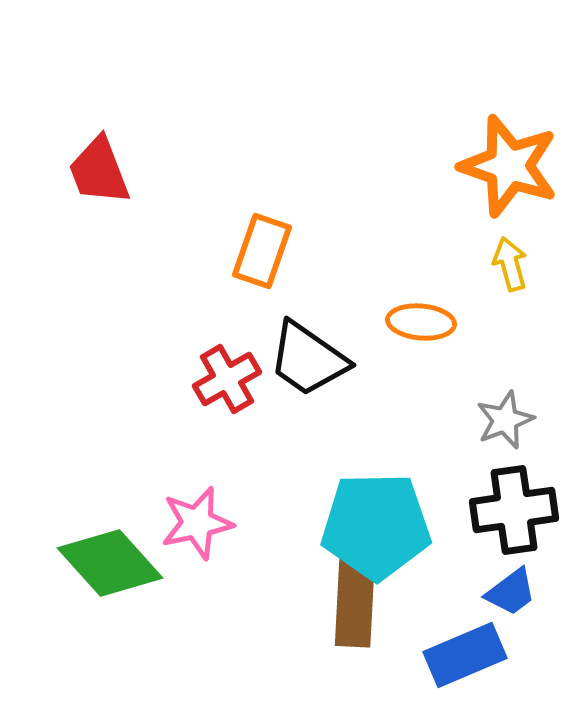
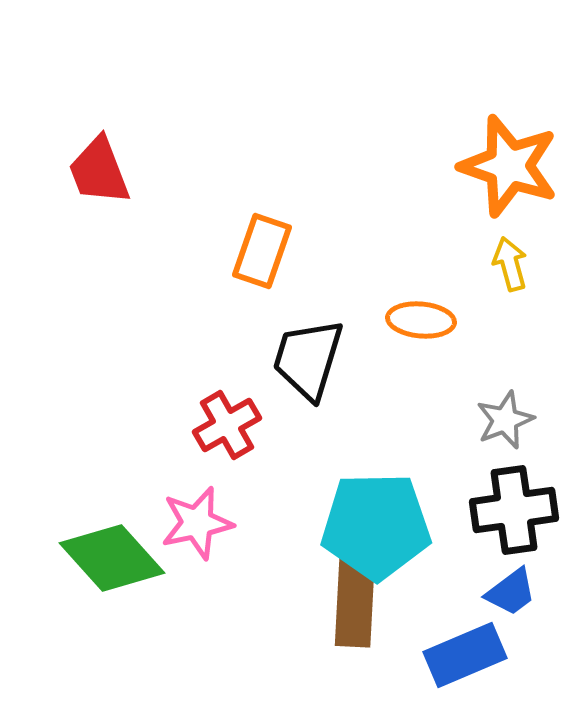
orange ellipse: moved 2 px up
black trapezoid: rotated 72 degrees clockwise
red cross: moved 46 px down
green diamond: moved 2 px right, 5 px up
